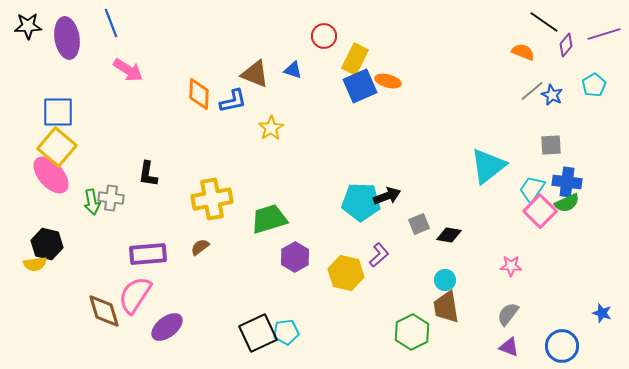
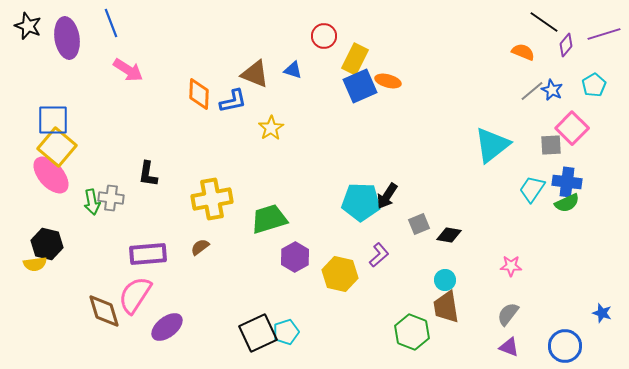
black star at (28, 26): rotated 24 degrees clockwise
blue star at (552, 95): moved 5 px up
blue square at (58, 112): moved 5 px left, 8 px down
cyan triangle at (488, 166): moved 4 px right, 21 px up
black arrow at (387, 196): rotated 144 degrees clockwise
pink square at (540, 211): moved 32 px right, 83 px up
yellow hexagon at (346, 273): moved 6 px left, 1 px down
cyan pentagon at (286, 332): rotated 10 degrees counterclockwise
green hexagon at (412, 332): rotated 12 degrees counterclockwise
blue circle at (562, 346): moved 3 px right
